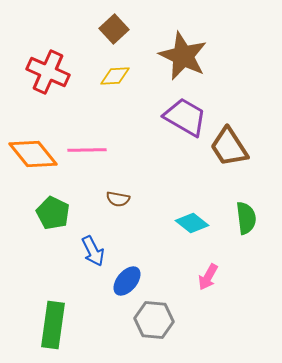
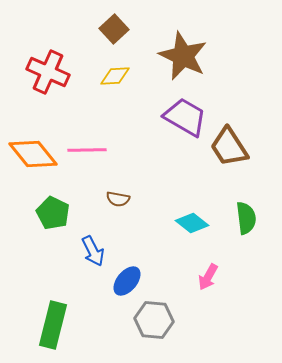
green rectangle: rotated 6 degrees clockwise
